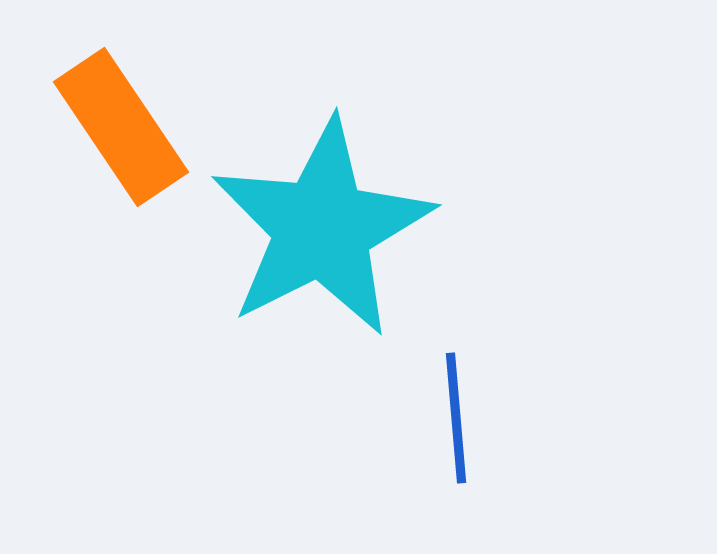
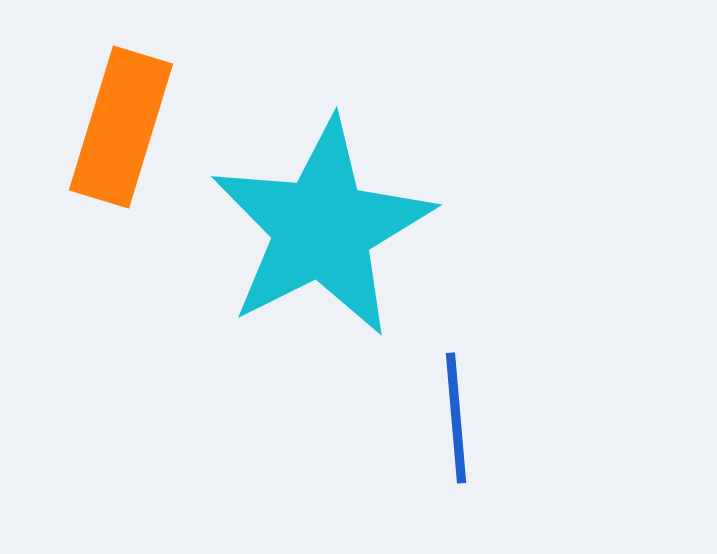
orange rectangle: rotated 51 degrees clockwise
